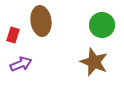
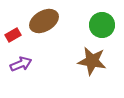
brown ellipse: moved 3 px right; rotated 68 degrees clockwise
red rectangle: rotated 42 degrees clockwise
brown star: moved 2 px left, 1 px up; rotated 12 degrees counterclockwise
